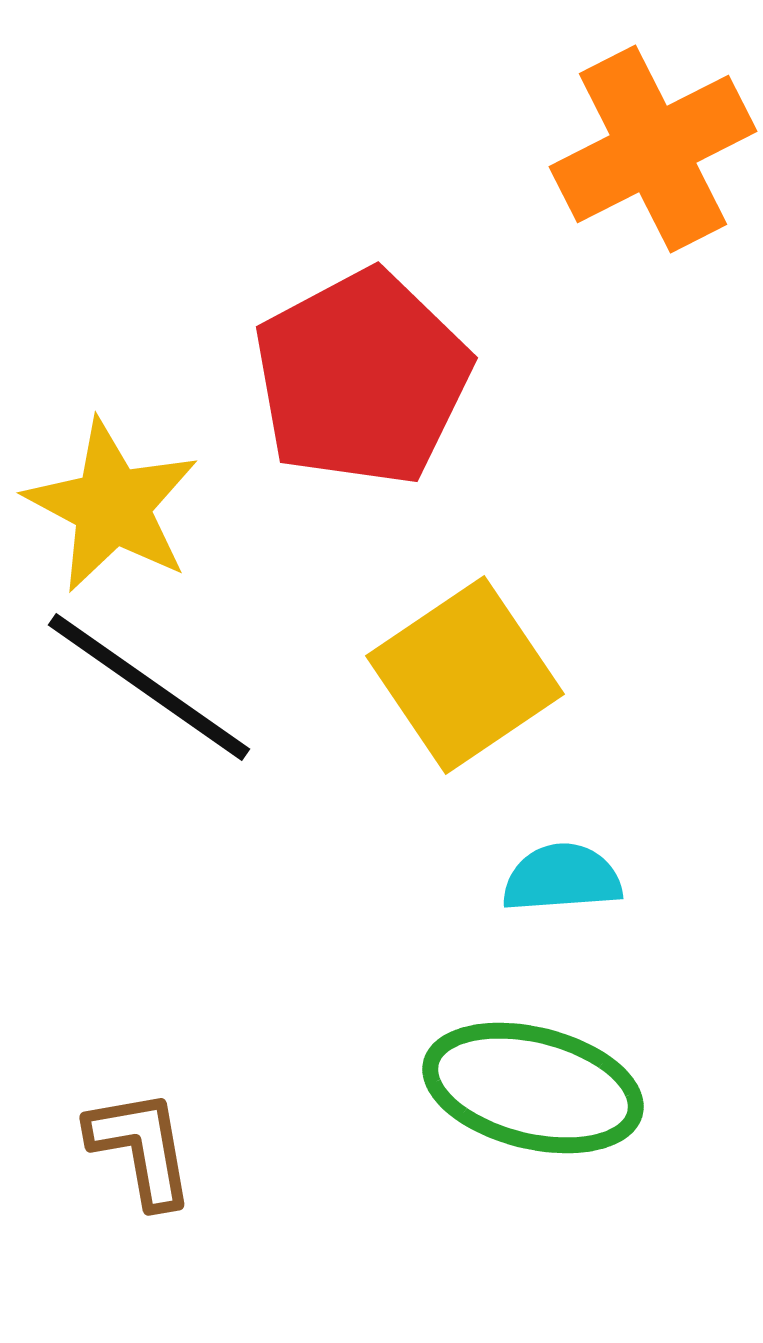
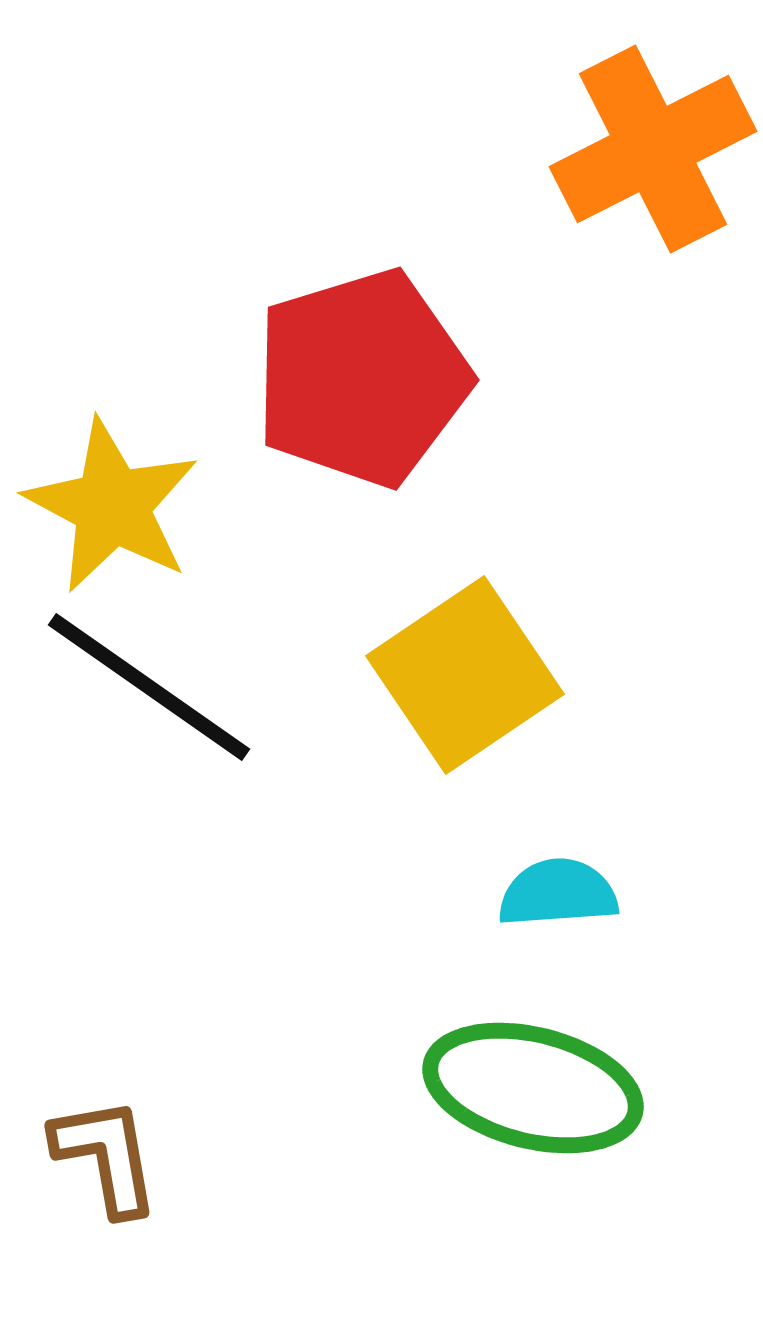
red pentagon: rotated 11 degrees clockwise
cyan semicircle: moved 4 px left, 15 px down
brown L-shape: moved 35 px left, 8 px down
